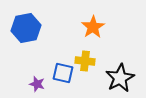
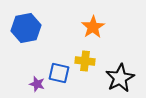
blue square: moved 4 px left
